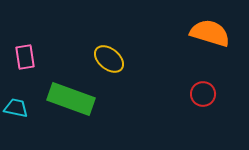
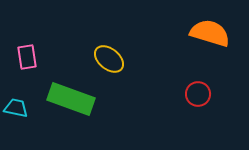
pink rectangle: moved 2 px right
red circle: moved 5 px left
